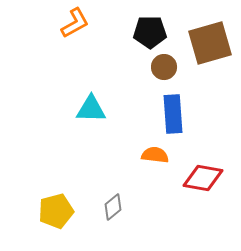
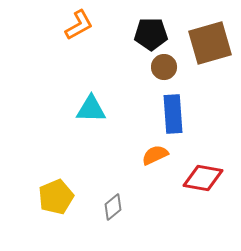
orange L-shape: moved 4 px right, 2 px down
black pentagon: moved 1 px right, 2 px down
orange semicircle: rotated 32 degrees counterclockwise
yellow pentagon: moved 14 px up; rotated 8 degrees counterclockwise
